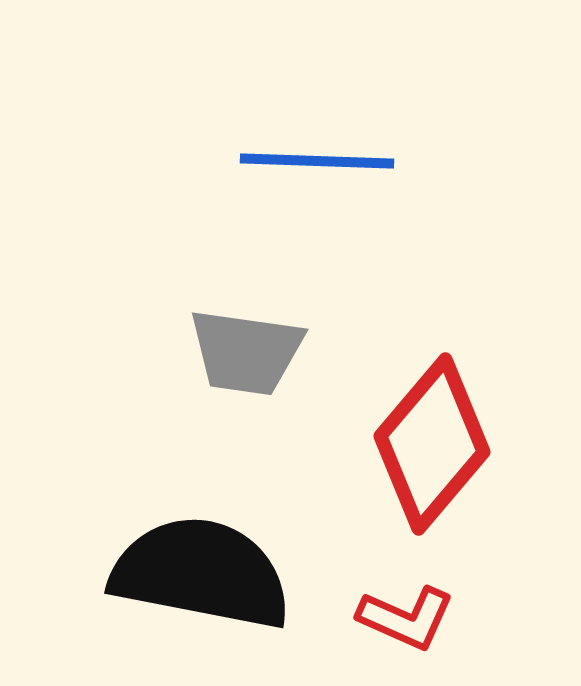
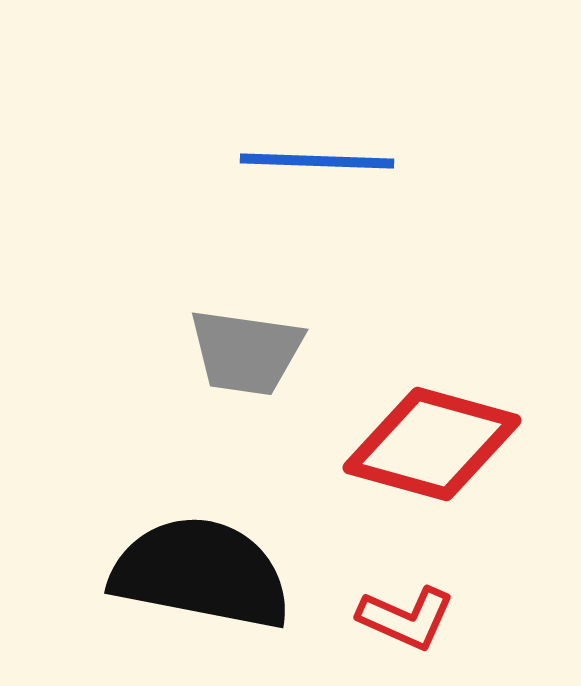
red diamond: rotated 65 degrees clockwise
